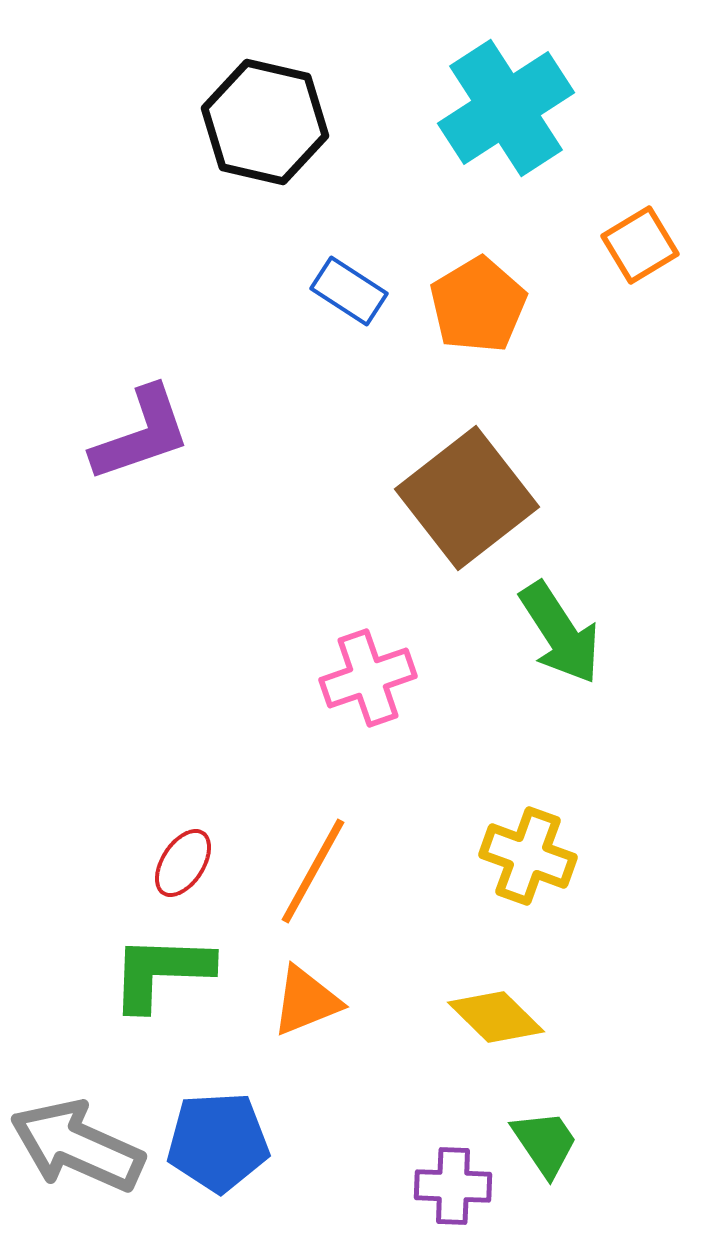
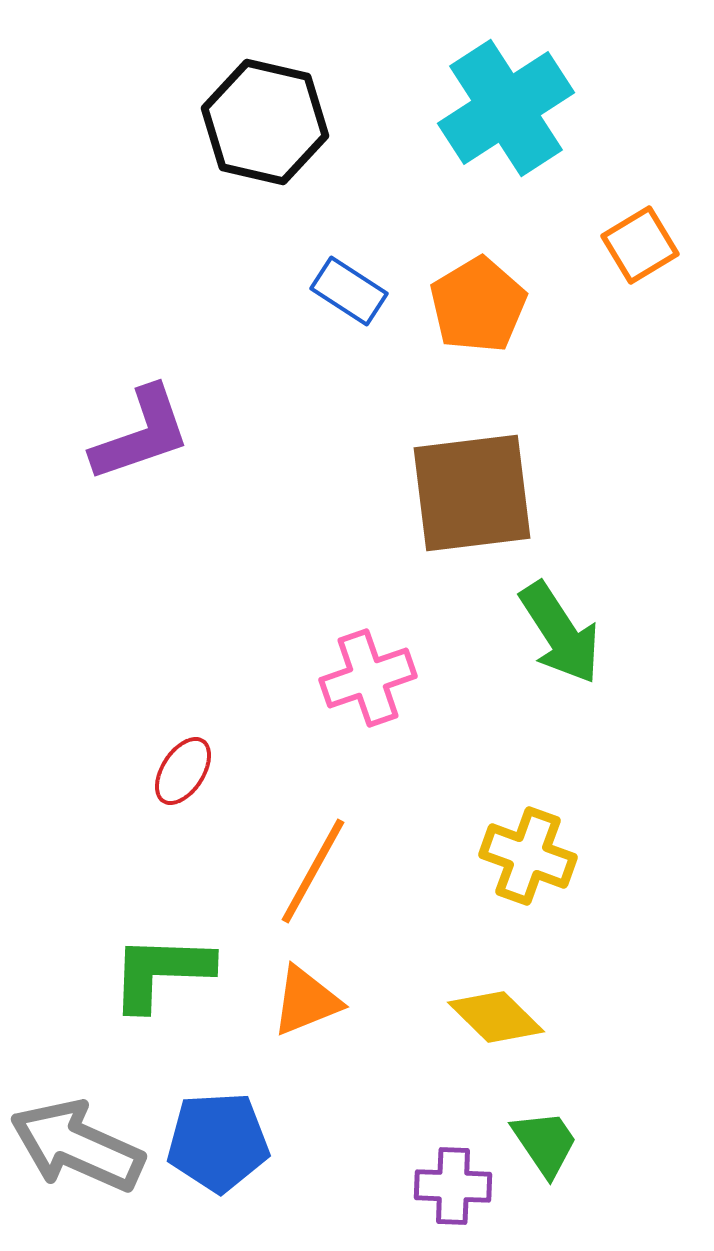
brown square: moved 5 px right, 5 px up; rotated 31 degrees clockwise
red ellipse: moved 92 px up
